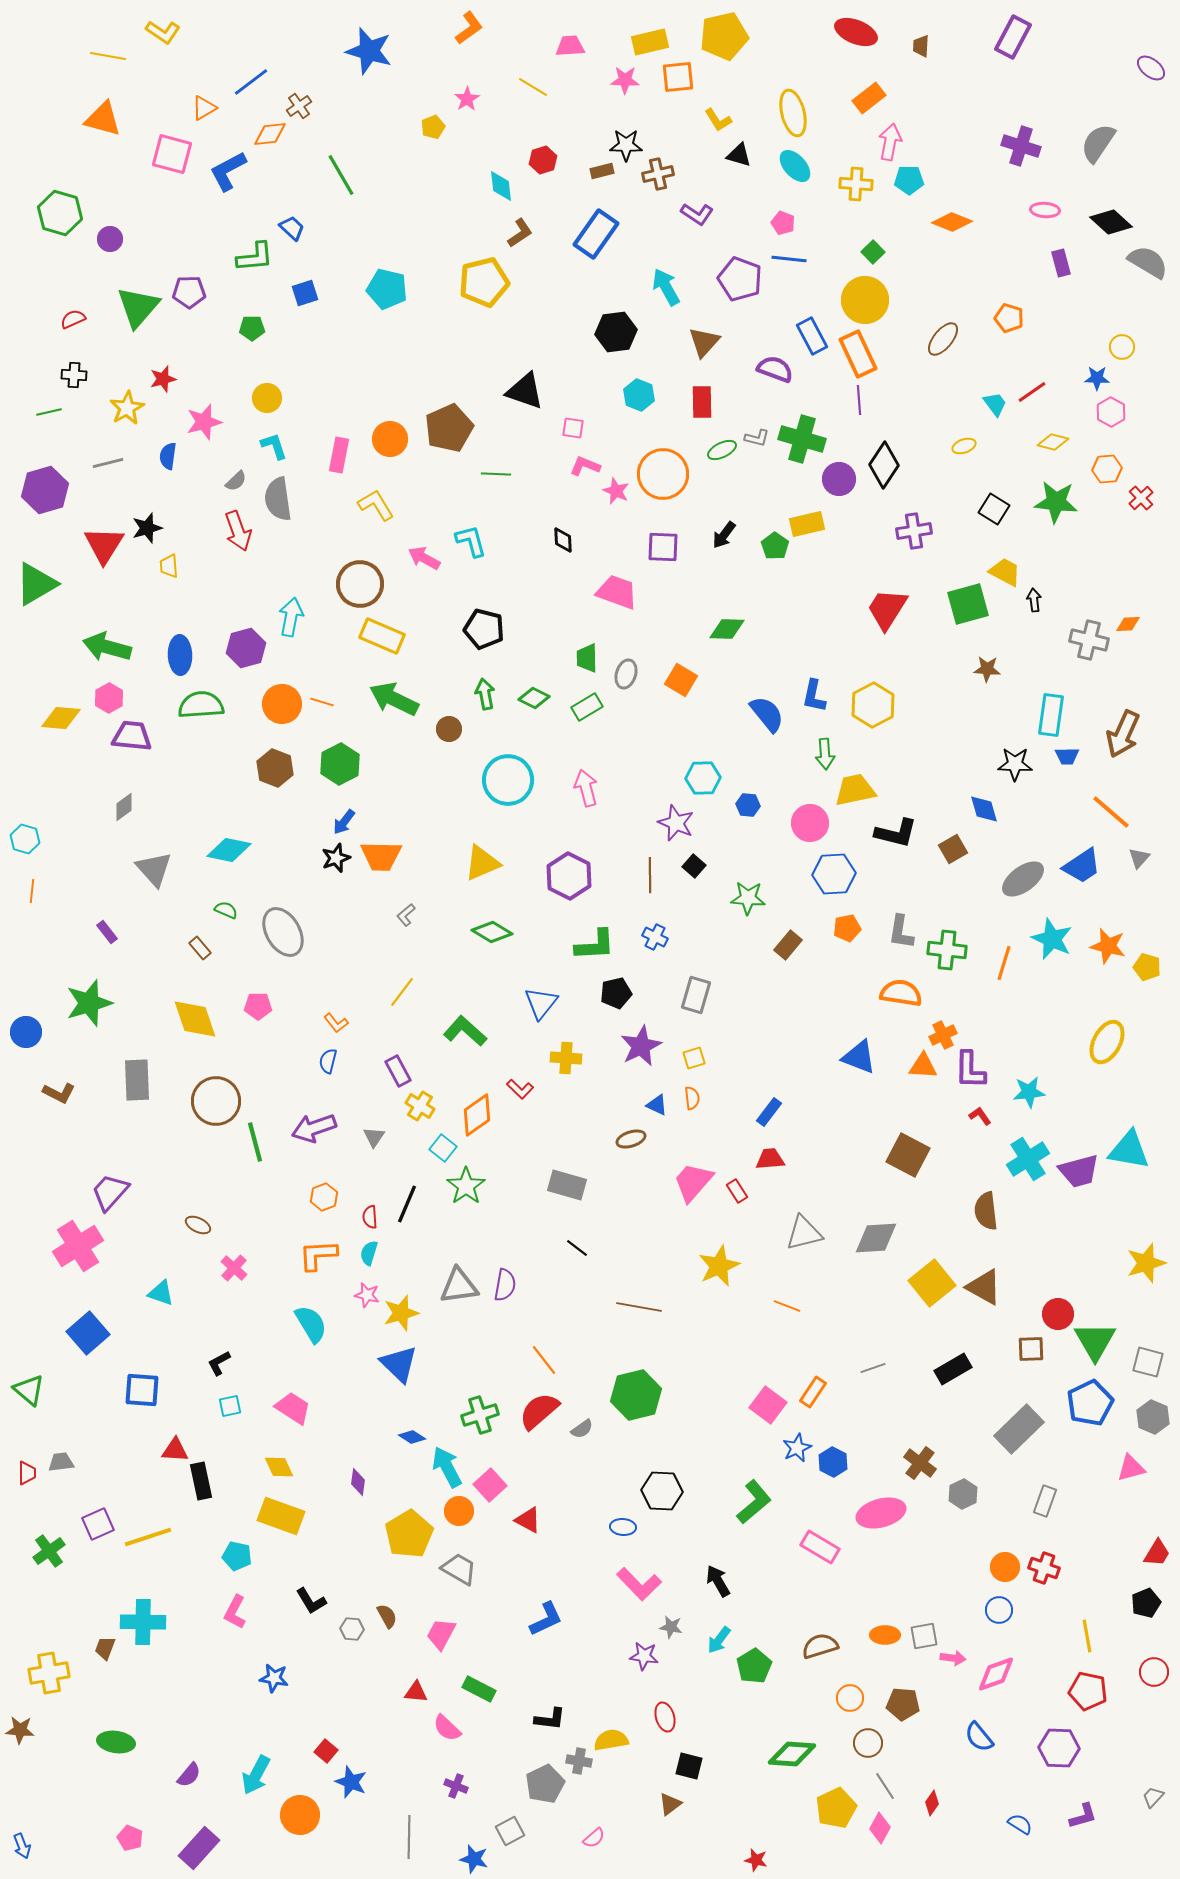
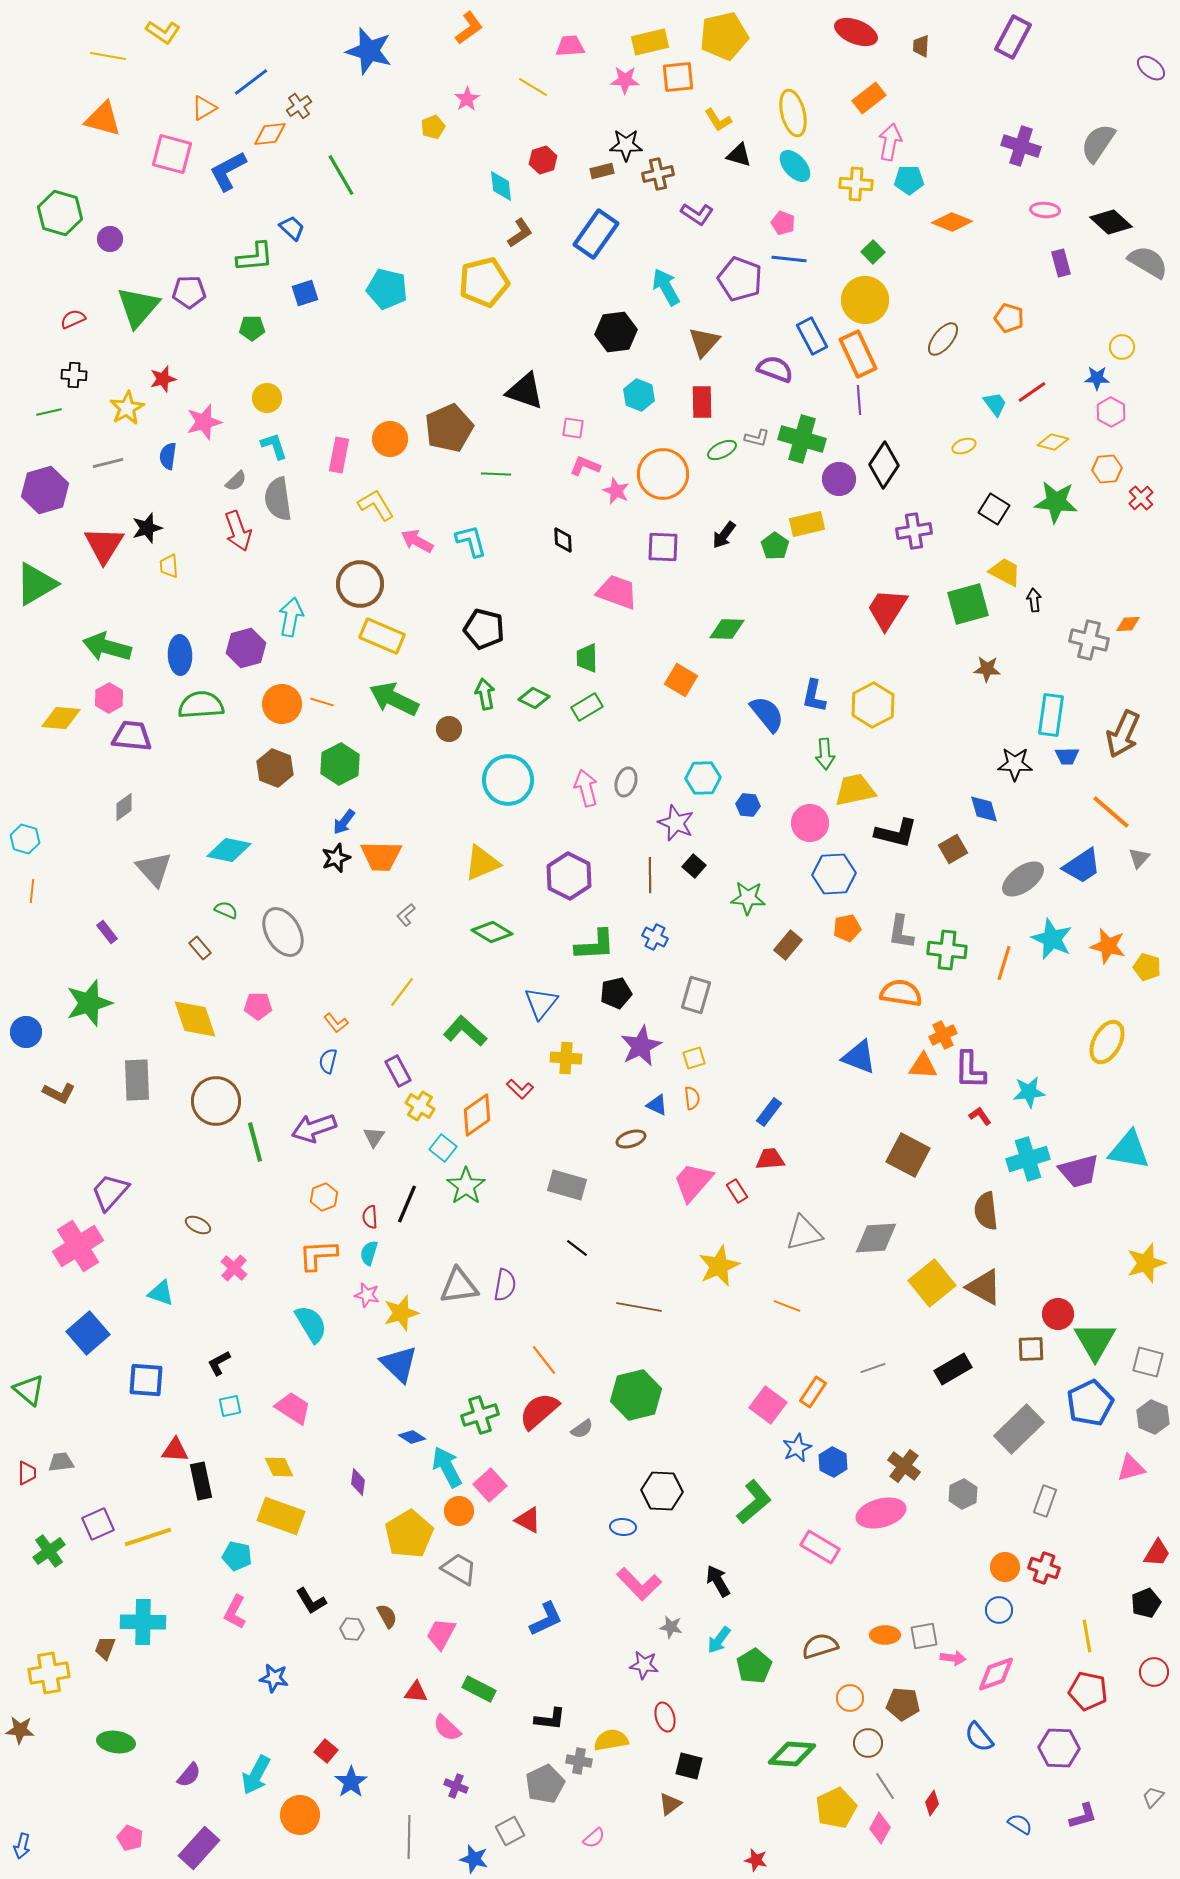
pink arrow at (424, 558): moved 7 px left, 17 px up
gray ellipse at (626, 674): moved 108 px down
cyan cross at (1028, 1159): rotated 15 degrees clockwise
blue square at (142, 1390): moved 4 px right, 10 px up
brown cross at (920, 1463): moved 16 px left, 3 px down
purple star at (644, 1656): moved 9 px down
blue star at (351, 1782): rotated 16 degrees clockwise
blue arrow at (22, 1846): rotated 35 degrees clockwise
